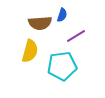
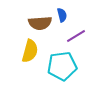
blue semicircle: rotated 32 degrees counterclockwise
